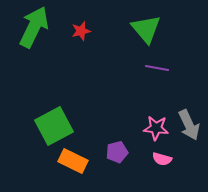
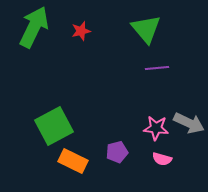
purple line: rotated 15 degrees counterclockwise
gray arrow: moved 2 px up; rotated 40 degrees counterclockwise
